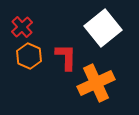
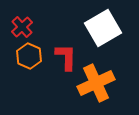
white square: rotated 9 degrees clockwise
